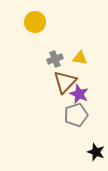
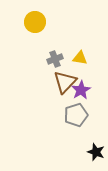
purple star: moved 2 px right, 4 px up; rotated 18 degrees clockwise
